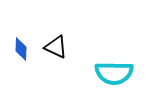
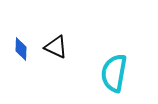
cyan semicircle: rotated 99 degrees clockwise
